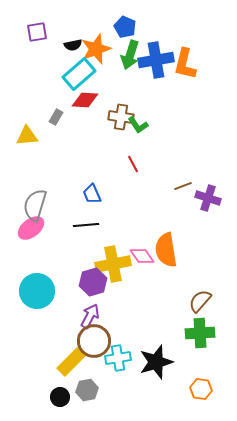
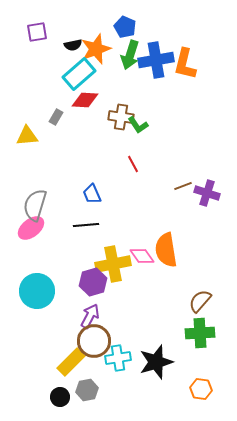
purple cross: moved 1 px left, 5 px up
